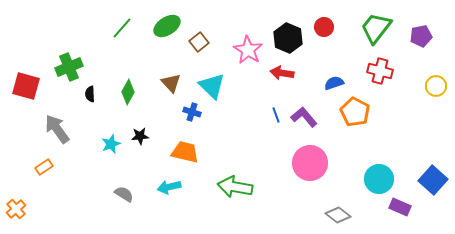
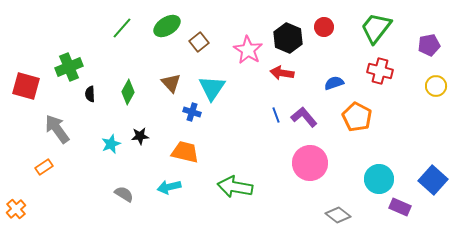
purple pentagon: moved 8 px right, 9 px down
cyan triangle: moved 2 px down; rotated 20 degrees clockwise
orange pentagon: moved 2 px right, 5 px down
